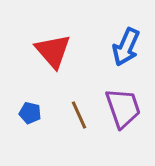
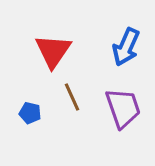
red triangle: rotated 15 degrees clockwise
brown line: moved 7 px left, 18 px up
